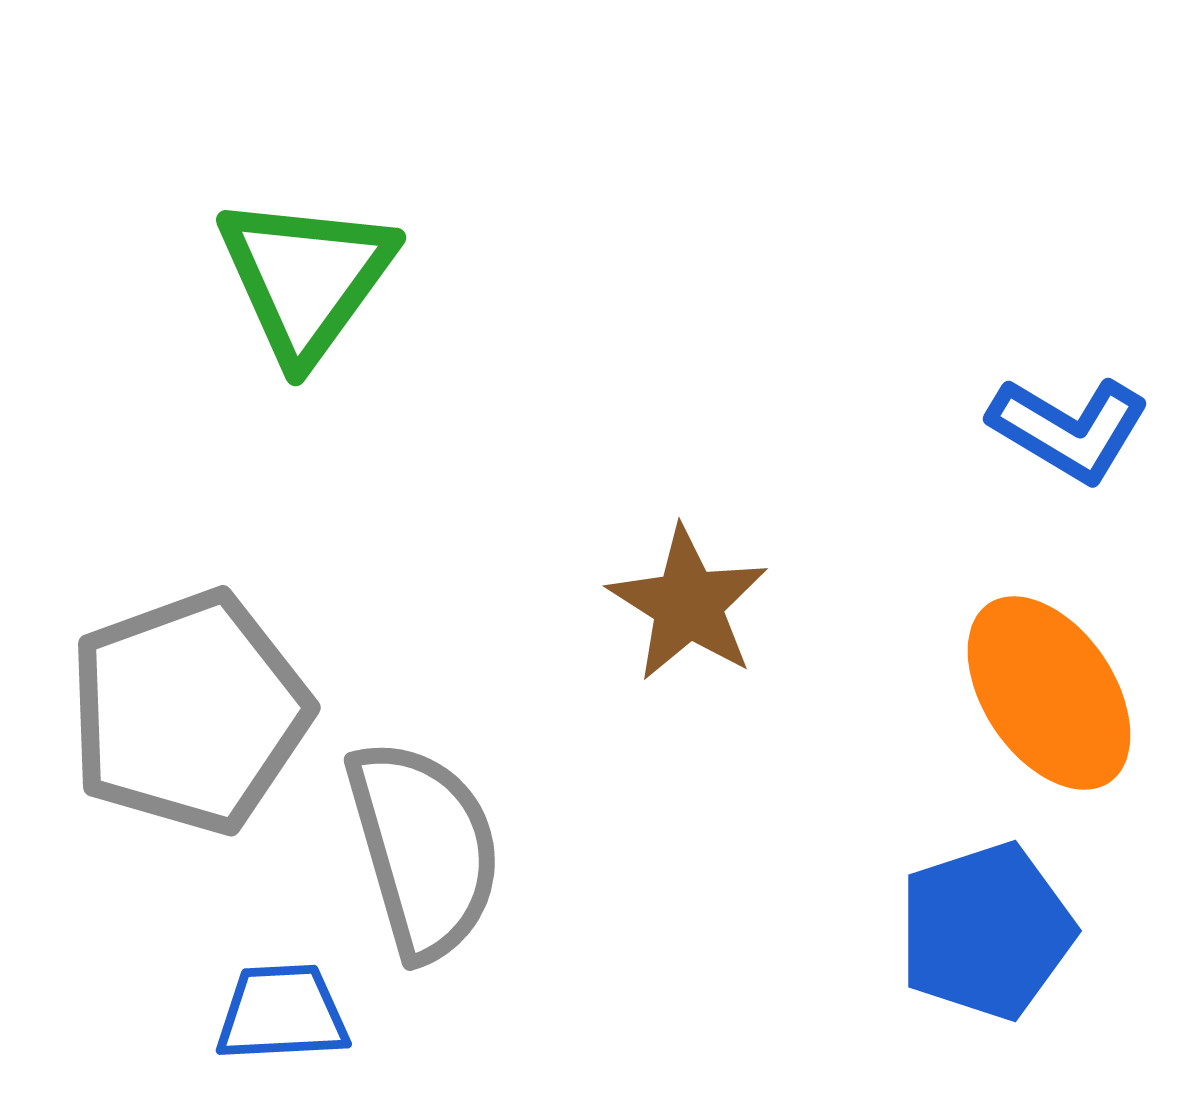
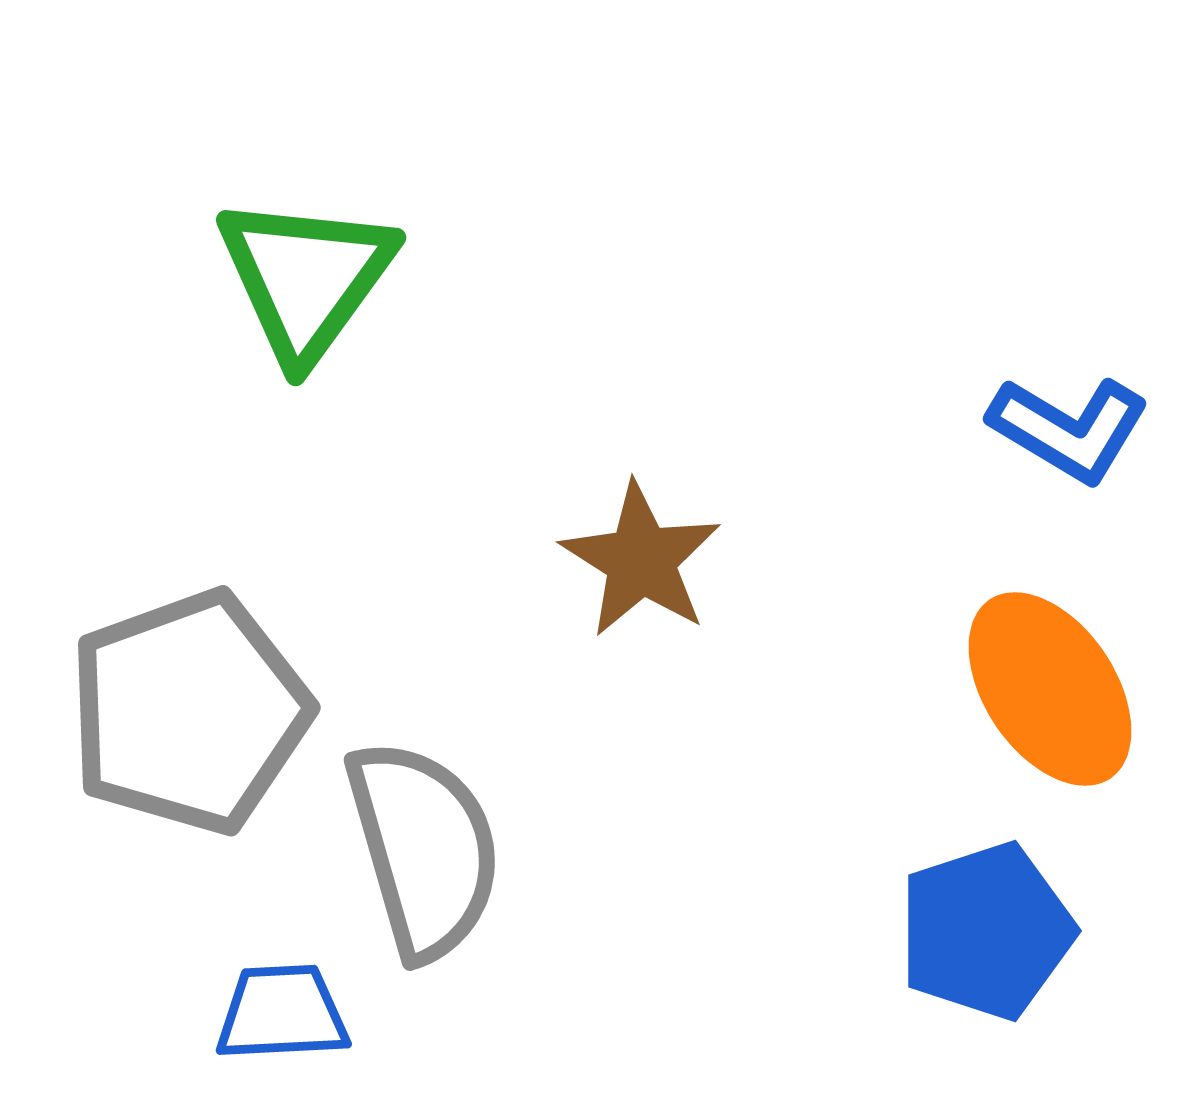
brown star: moved 47 px left, 44 px up
orange ellipse: moved 1 px right, 4 px up
